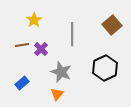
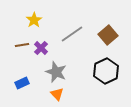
brown square: moved 4 px left, 10 px down
gray line: rotated 55 degrees clockwise
purple cross: moved 1 px up
black hexagon: moved 1 px right, 3 px down
gray star: moved 5 px left
blue rectangle: rotated 16 degrees clockwise
orange triangle: rotated 24 degrees counterclockwise
